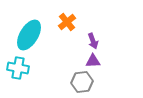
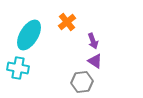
purple triangle: moved 2 px right; rotated 35 degrees clockwise
